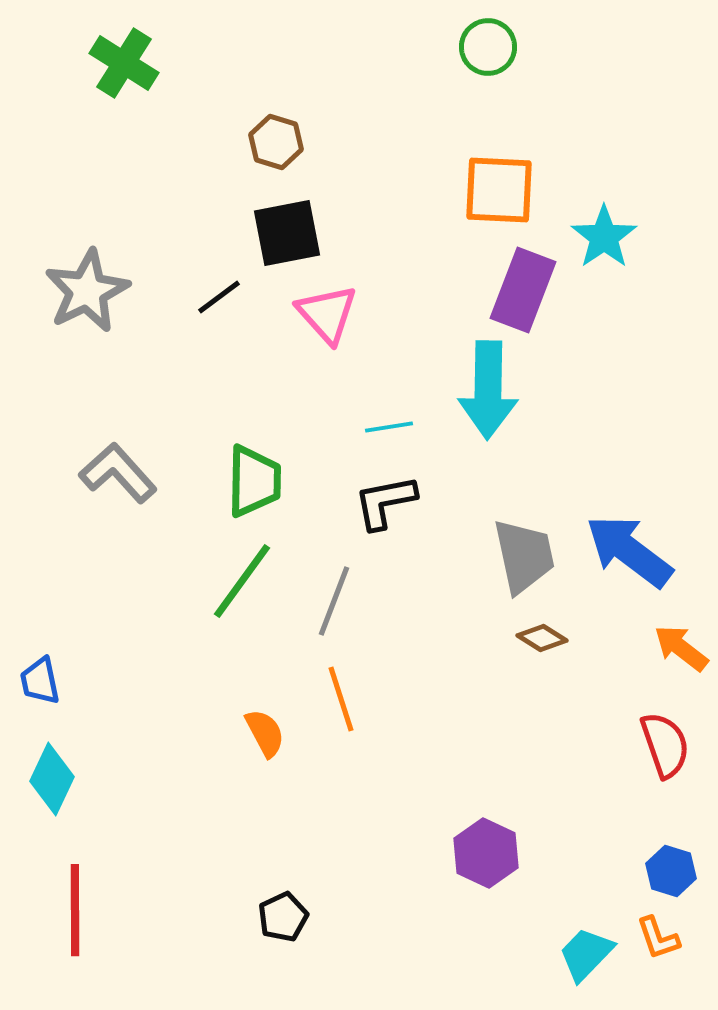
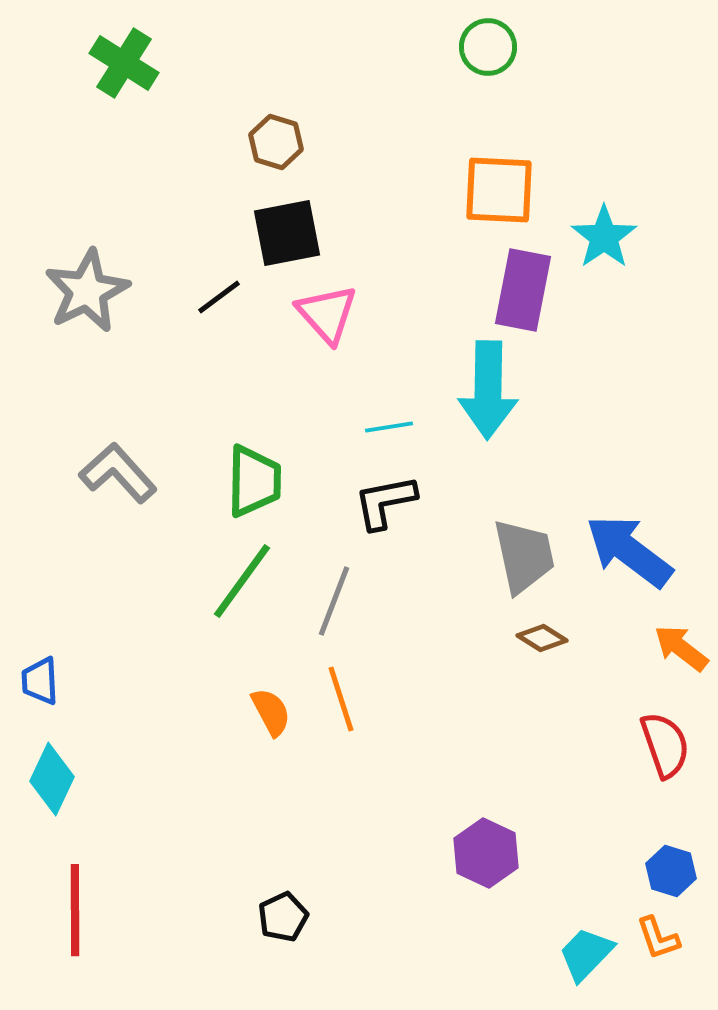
purple rectangle: rotated 10 degrees counterclockwise
blue trapezoid: rotated 9 degrees clockwise
orange semicircle: moved 6 px right, 21 px up
